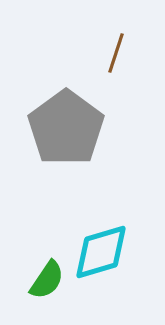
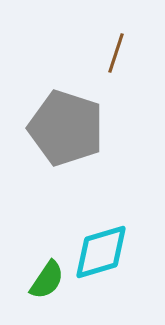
gray pentagon: rotated 18 degrees counterclockwise
